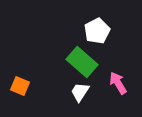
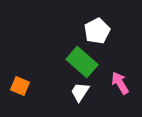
pink arrow: moved 2 px right
